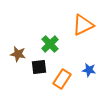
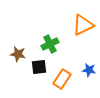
green cross: rotated 18 degrees clockwise
